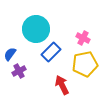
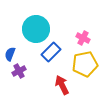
blue semicircle: rotated 16 degrees counterclockwise
